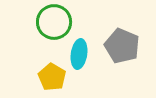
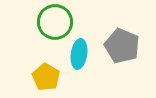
green circle: moved 1 px right
yellow pentagon: moved 6 px left
